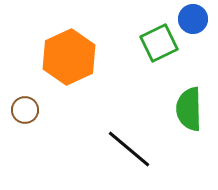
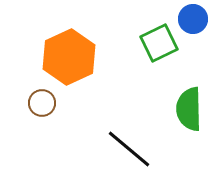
brown circle: moved 17 px right, 7 px up
